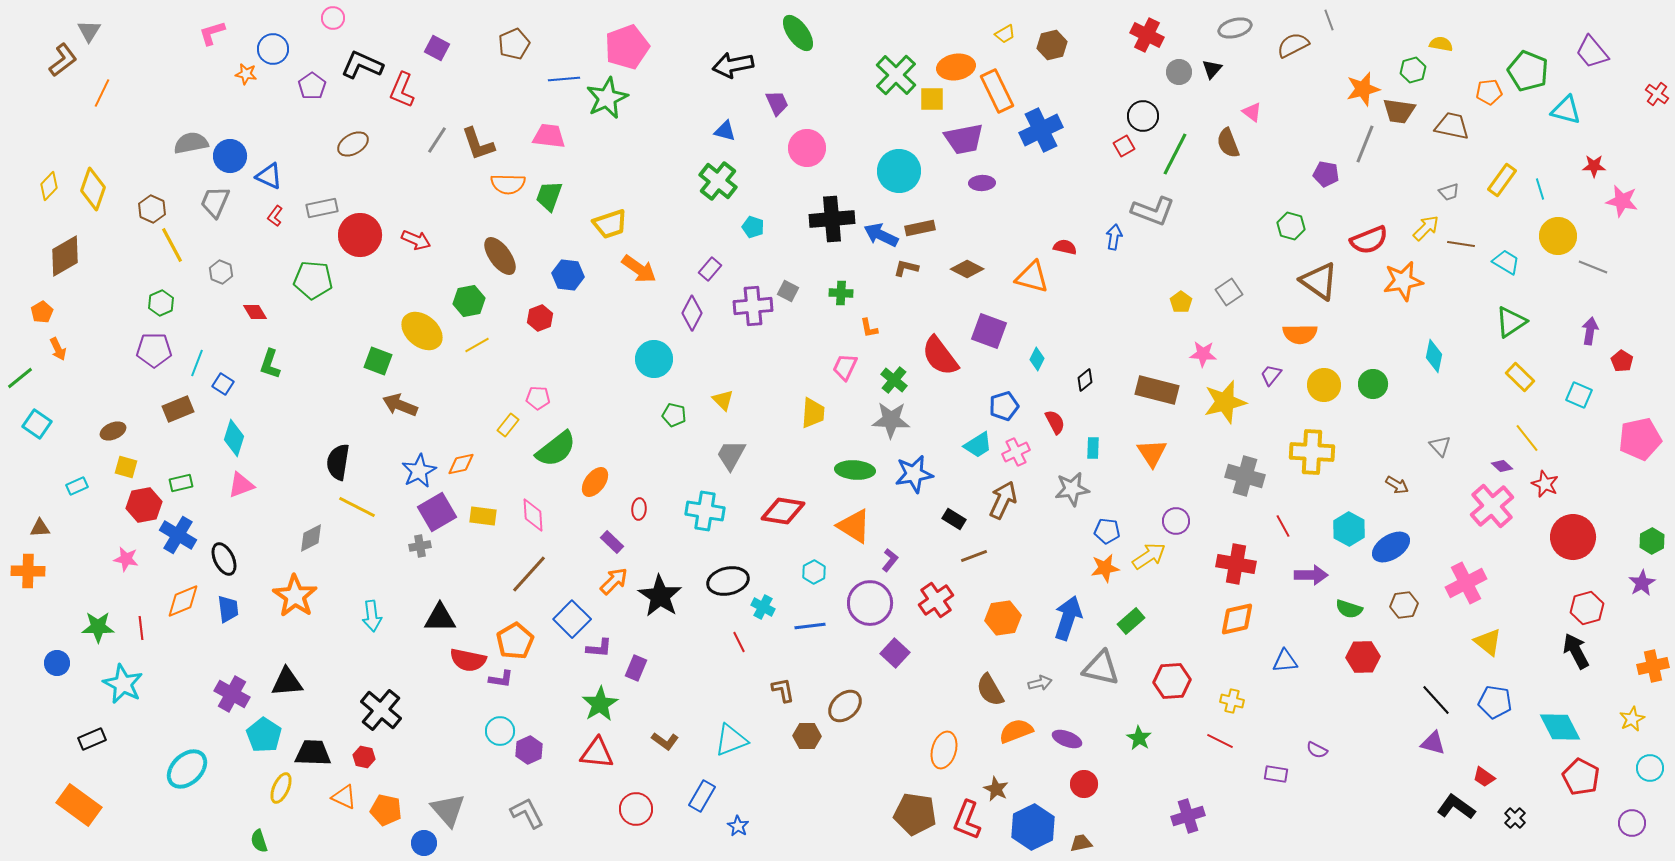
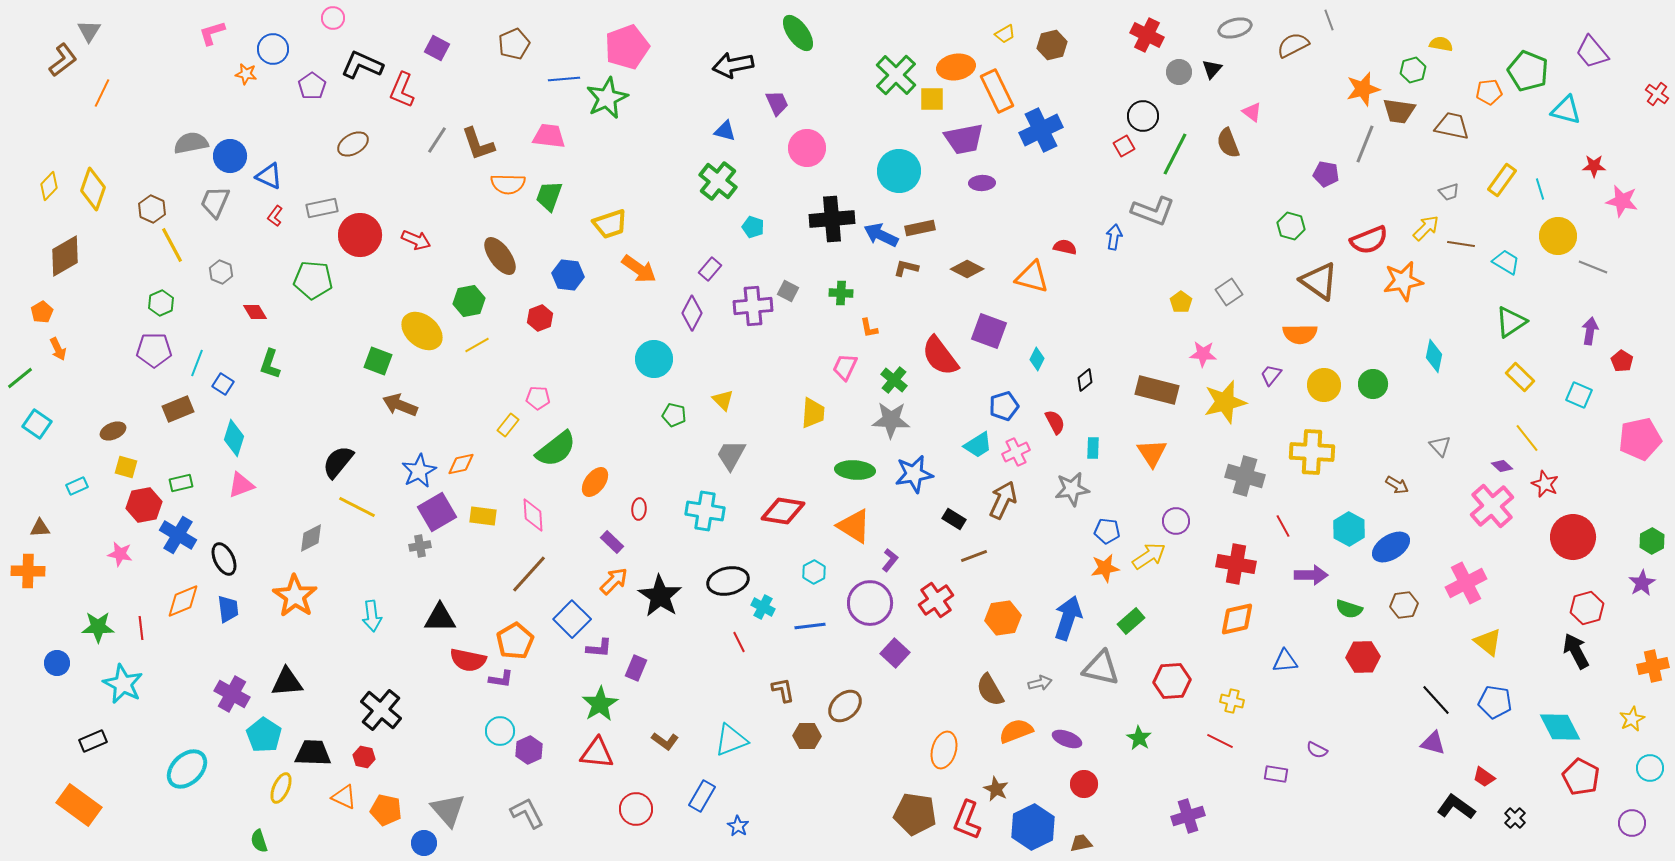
black semicircle at (338, 462): rotated 30 degrees clockwise
pink star at (126, 559): moved 6 px left, 5 px up
black rectangle at (92, 739): moved 1 px right, 2 px down
